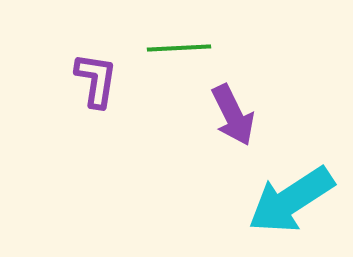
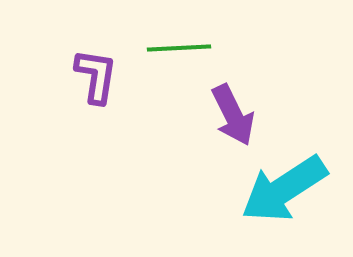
purple L-shape: moved 4 px up
cyan arrow: moved 7 px left, 11 px up
